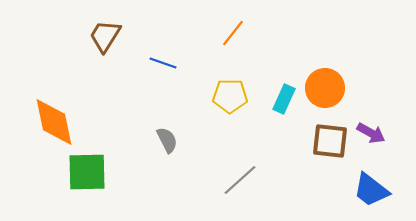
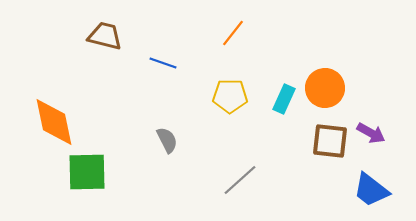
brown trapezoid: rotated 72 degrees clockwise
